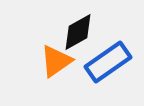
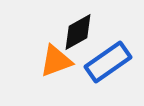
orange triangle: rotated 15 degrees clockwise
